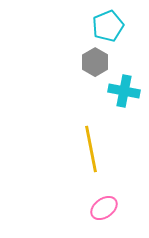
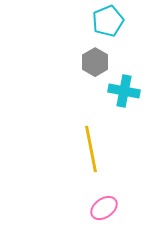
cyan pentagon: moved 5 px up
